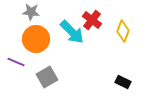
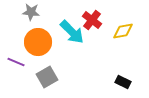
yellow diamond: rotated 60 degrees clockwise
orange circle: moved 2 px right, 3 px down
